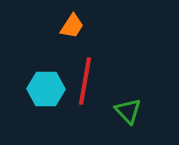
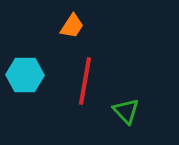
cyan hexagon: moved 21 px left, 14 px up
green triangle: moved 2 px left
